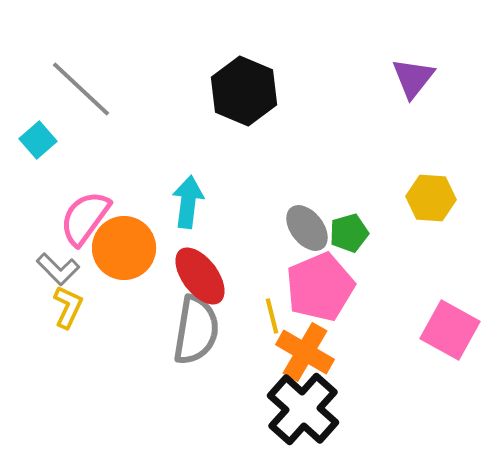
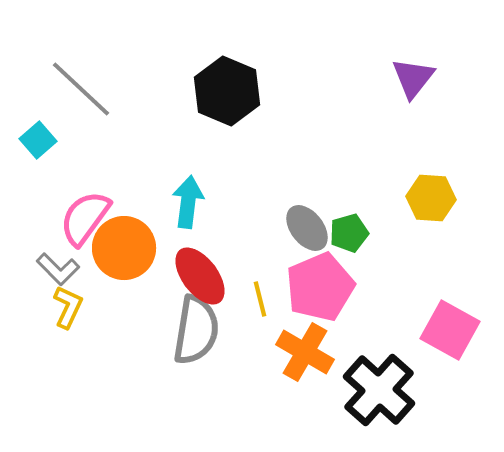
black hexagon: moved 17 px left
yellow line: moved 12 px left, 17 px up
black cross: moved 76 px right, 19 px up
